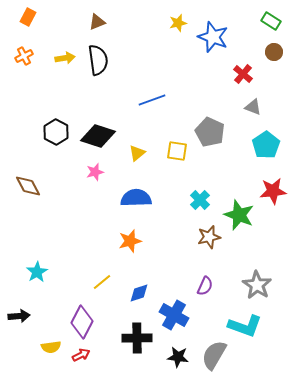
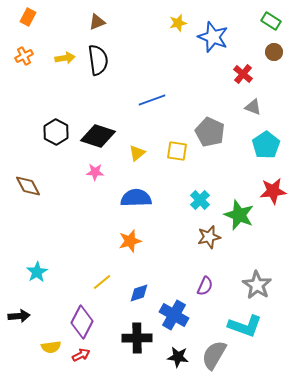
pink star: rotated 18 degrees clockwise
